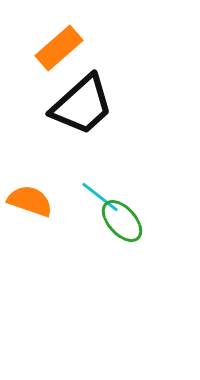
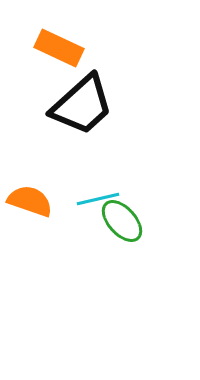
orange rectangle: rotated 66 degrees clockwise
cyan line: moved 2 px left, 2 px down; rotated 51 degrees counterclockwise
